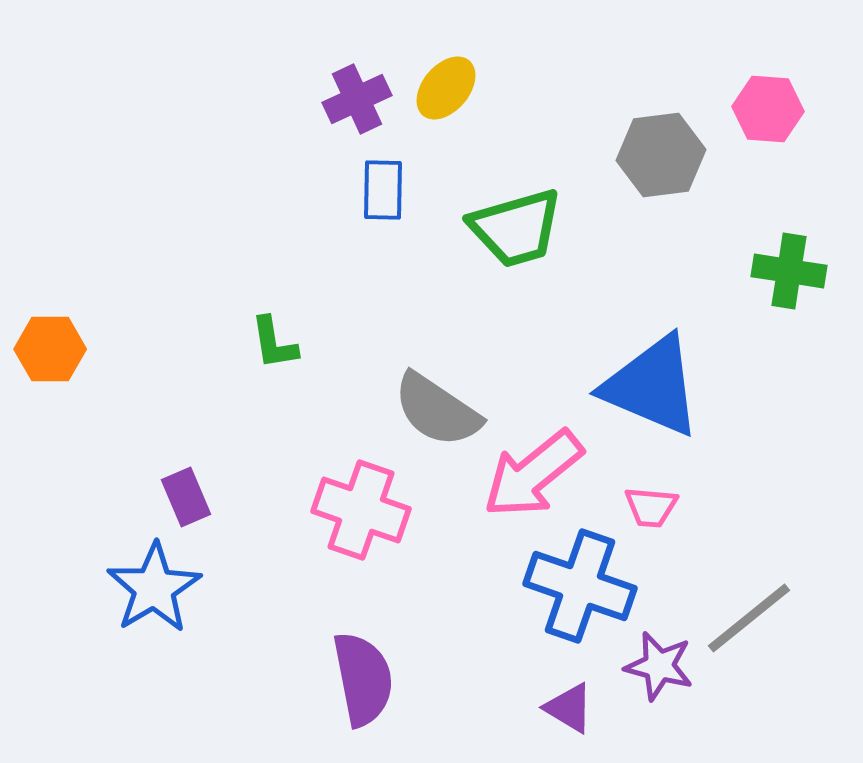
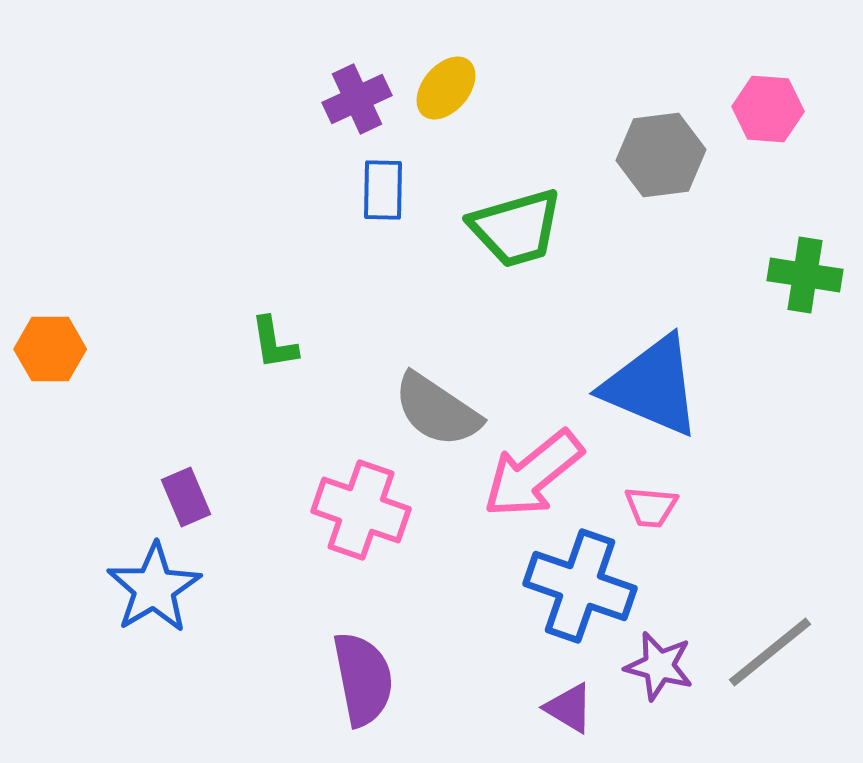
green cross: moved 16 px right, 4 px down
gray line: moved 21 px right, 34 px down
